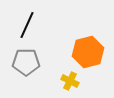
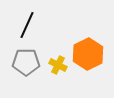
orange hexagon: moved 2 px down; rotated 12 degrees counterclockwise
yellow cross: moved 12 px left, 16 px up
